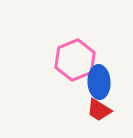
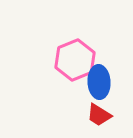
red trapezoid: moved 5 px down
